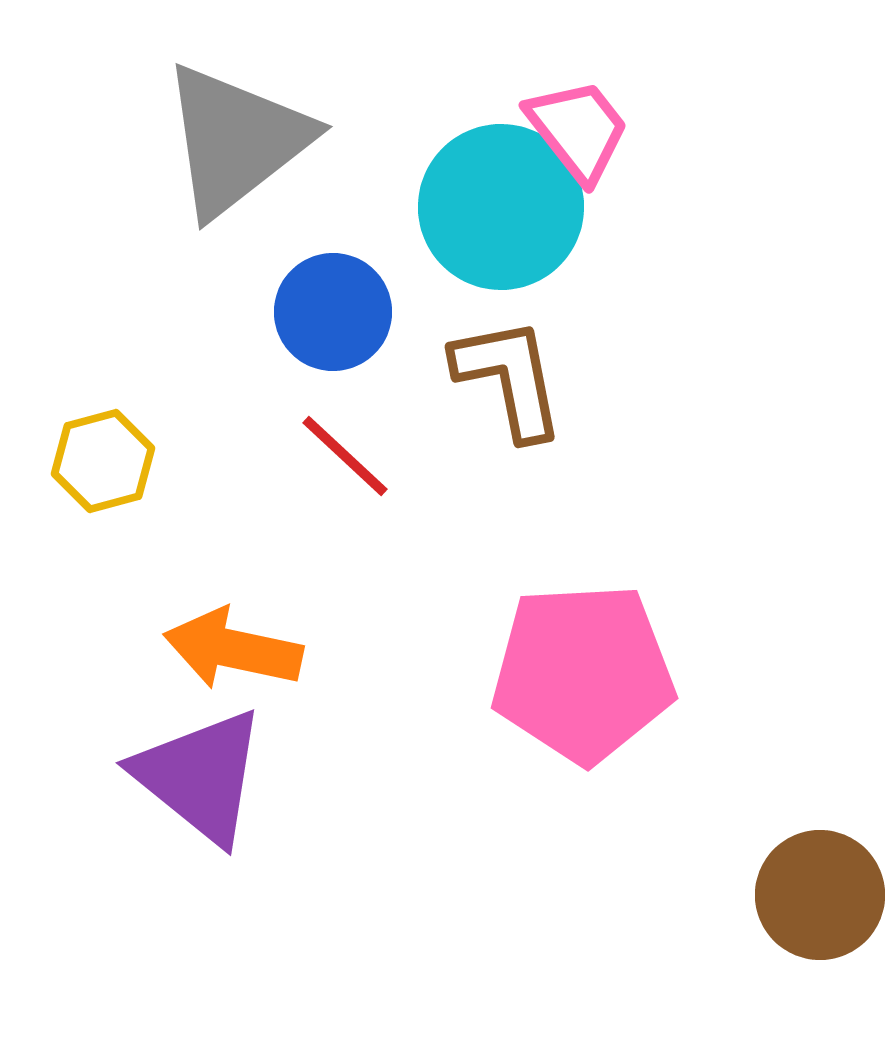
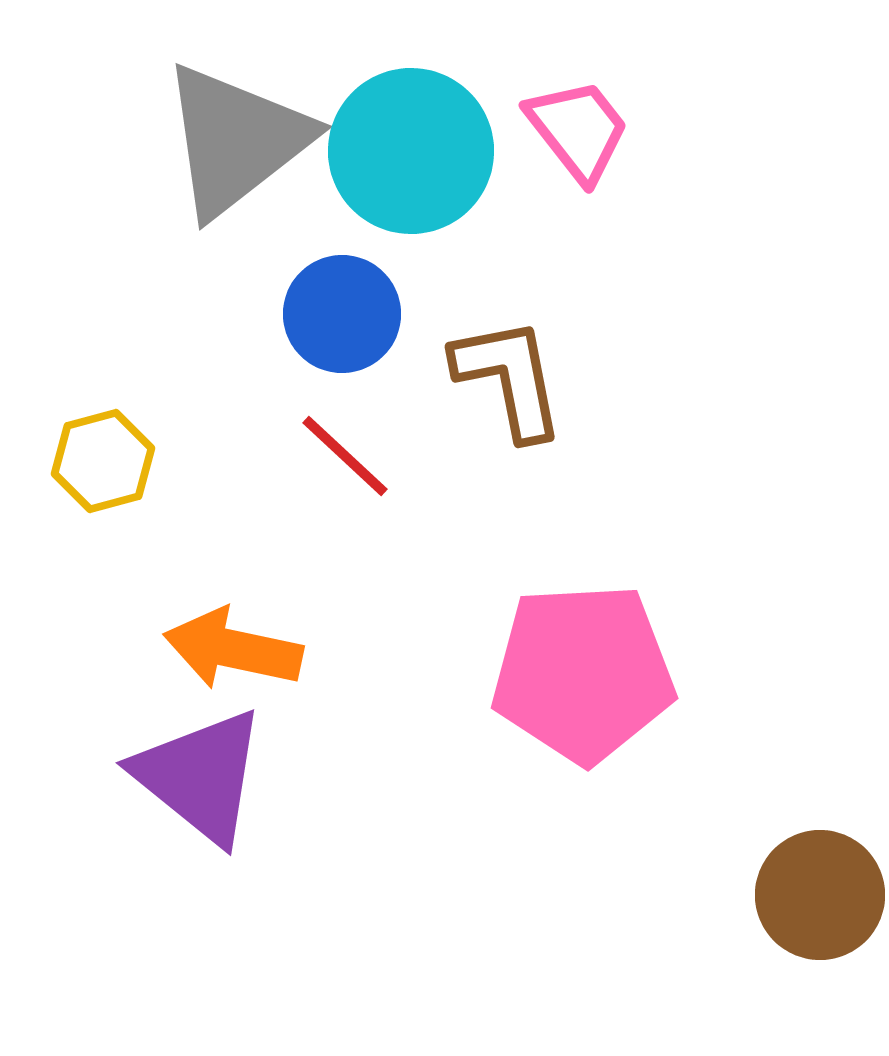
cyan circle: moved 90 px left, 56 px up
blue circle: moved 9 px right, 2 px down
